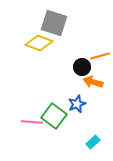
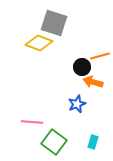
green square: moved 26 px down
cyan rectangle: rotated 32 degrees counterclockwise
